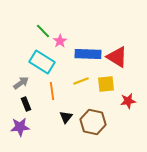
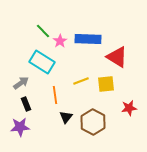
blue rectangle: moved 15 px up
orange line: moved 3 px right, 4 px down
red star: moved 1 px right, 7 px down
brown hexagon: rotated 15 degrees clockwise
